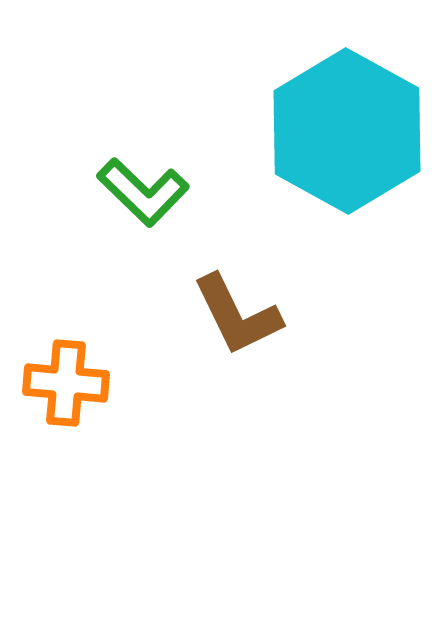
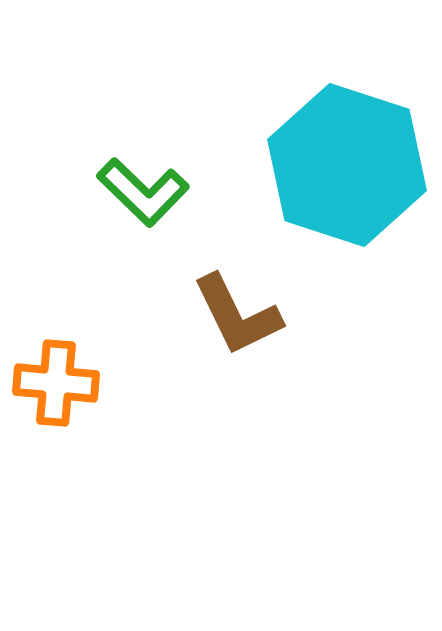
cyan hexagon: moved 34 px down; rotated 11 degrees counterclockwise
orange cross: moved 10 px left
